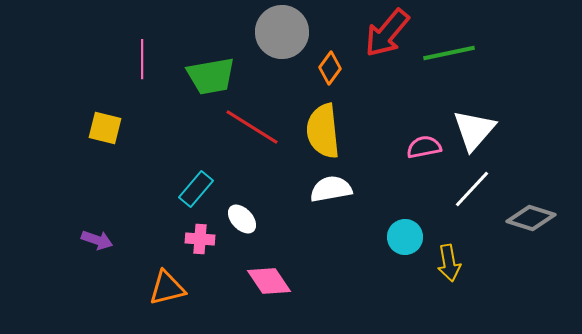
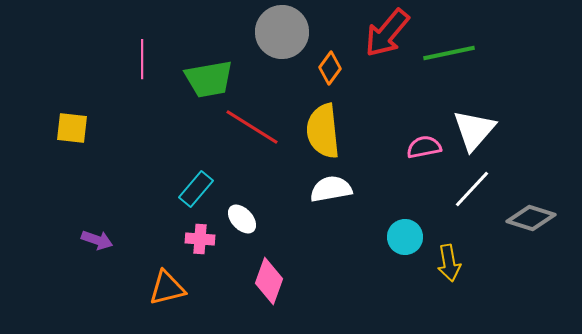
green trapezoid: moved 2 px left, 3 px down
yellow square: moved 33 px left; rotated 8 degrees counterclockwise
pink diamond: rotated 54 degrees clockwise
